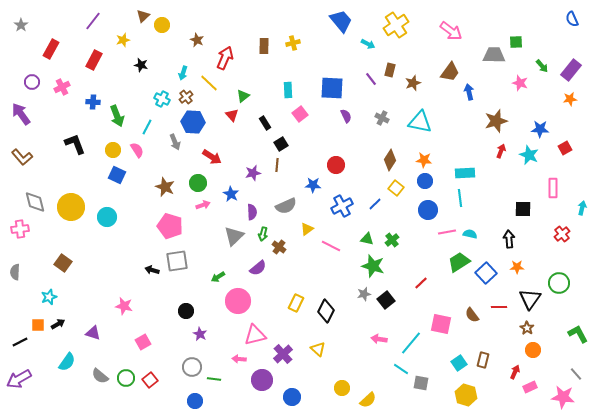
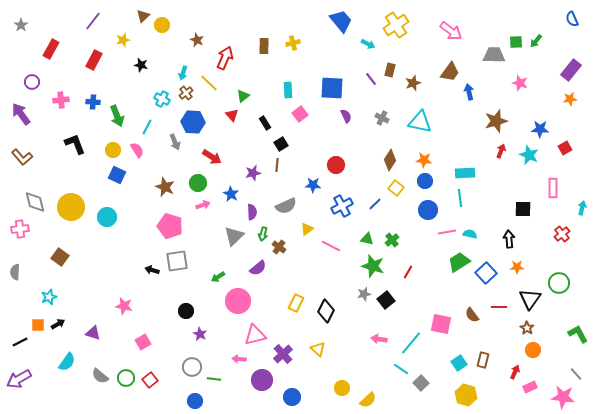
green arrow at (542, 66): moved 6 px left, 25 px up; rotated 80 degrees clockwise
pink cross at (62, 87): moved 1 px left, 13 px down; rotated 21 degrees clockwise
brown cross at (186, 97): moved 4 px up
brown square at (63, 263): moved 3 px left, 6 px up
red line at (421, 283): moved 13 px left, 11 px up; rotated 16 degrees counterclockwise
gray square at (421, 383): rotated 35 degrees clockwise
